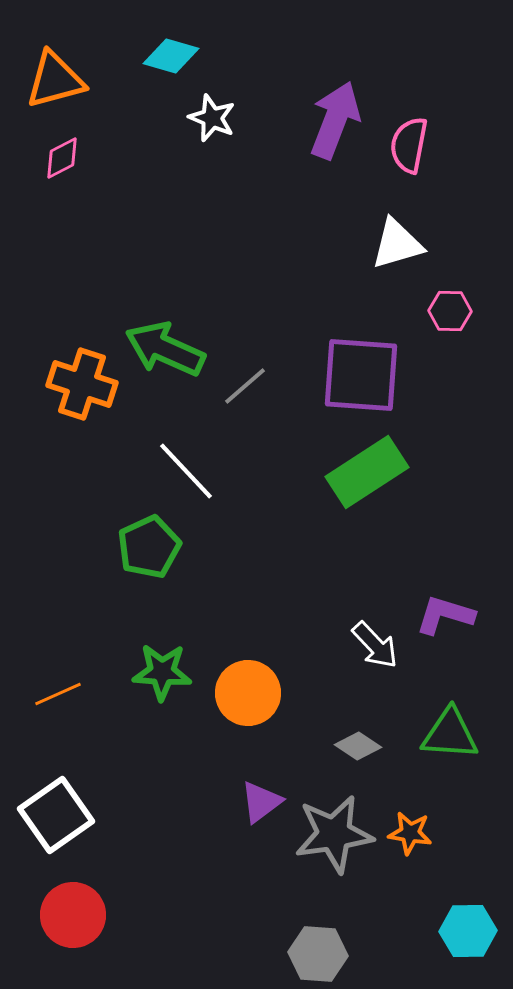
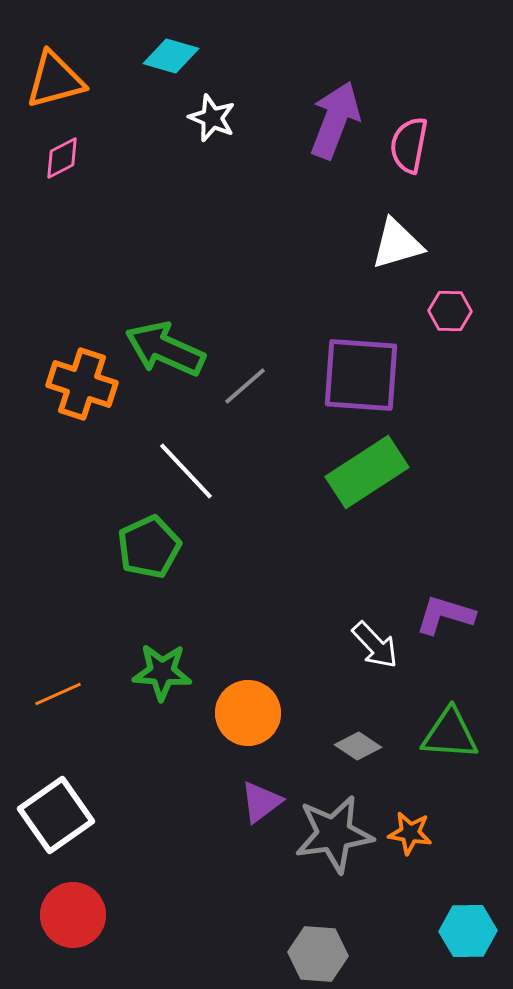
orange circle: moved 20 px down
